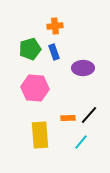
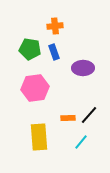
green pentagon: rotated 25 degrees clockwise
pink hexagon: rotated 12 degrees counterclockwise
yellow rectangle: moved 1 px left, 2 px down
